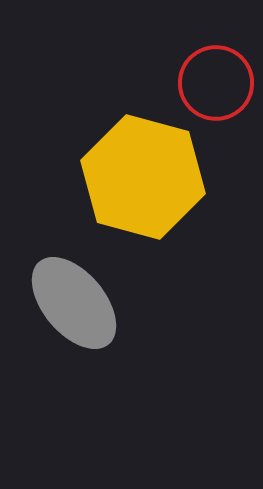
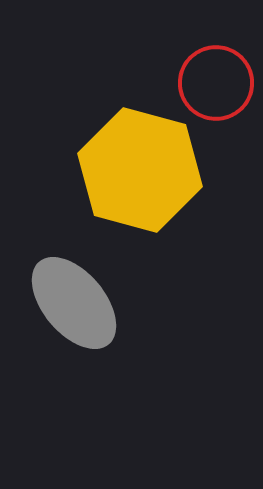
yellow hexagon: moved 3 px left, 7 px up
